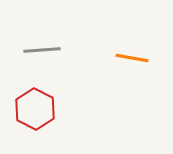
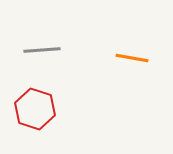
red hexagon: rotated 9 degrees counterclockwise
